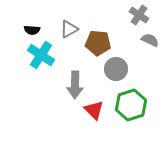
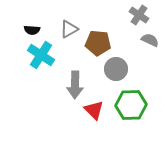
green hexagon: rotated 16 degrees clockwise
